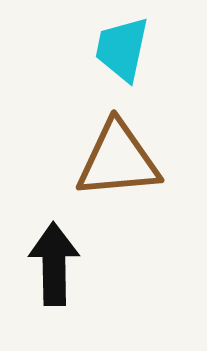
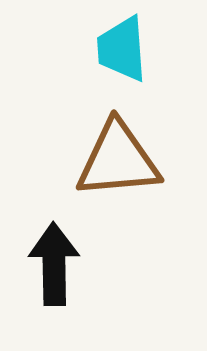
cyan trapezoid: rotated 16 degrees counterclockwise
